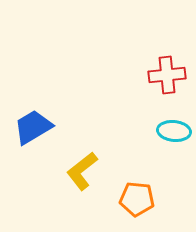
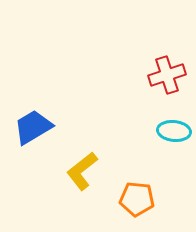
red cross: rotated 12 degrees counterclockwise
